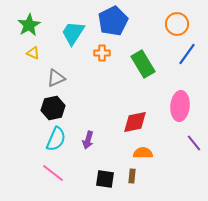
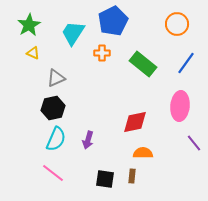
blue line: moved 1 px left, 9 px down
green rectangle: rotated 20 degrees counterclockwise
